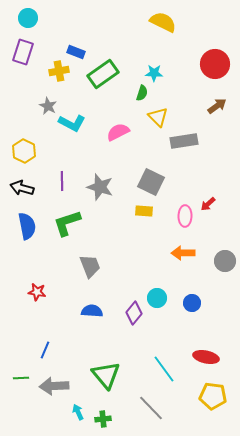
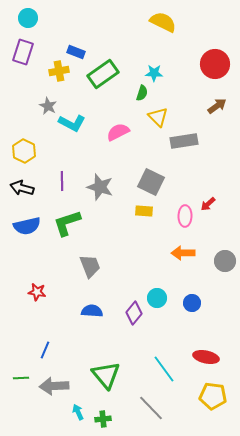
blue semicircle at (27, 226): rotated 88 degrees clockwise
